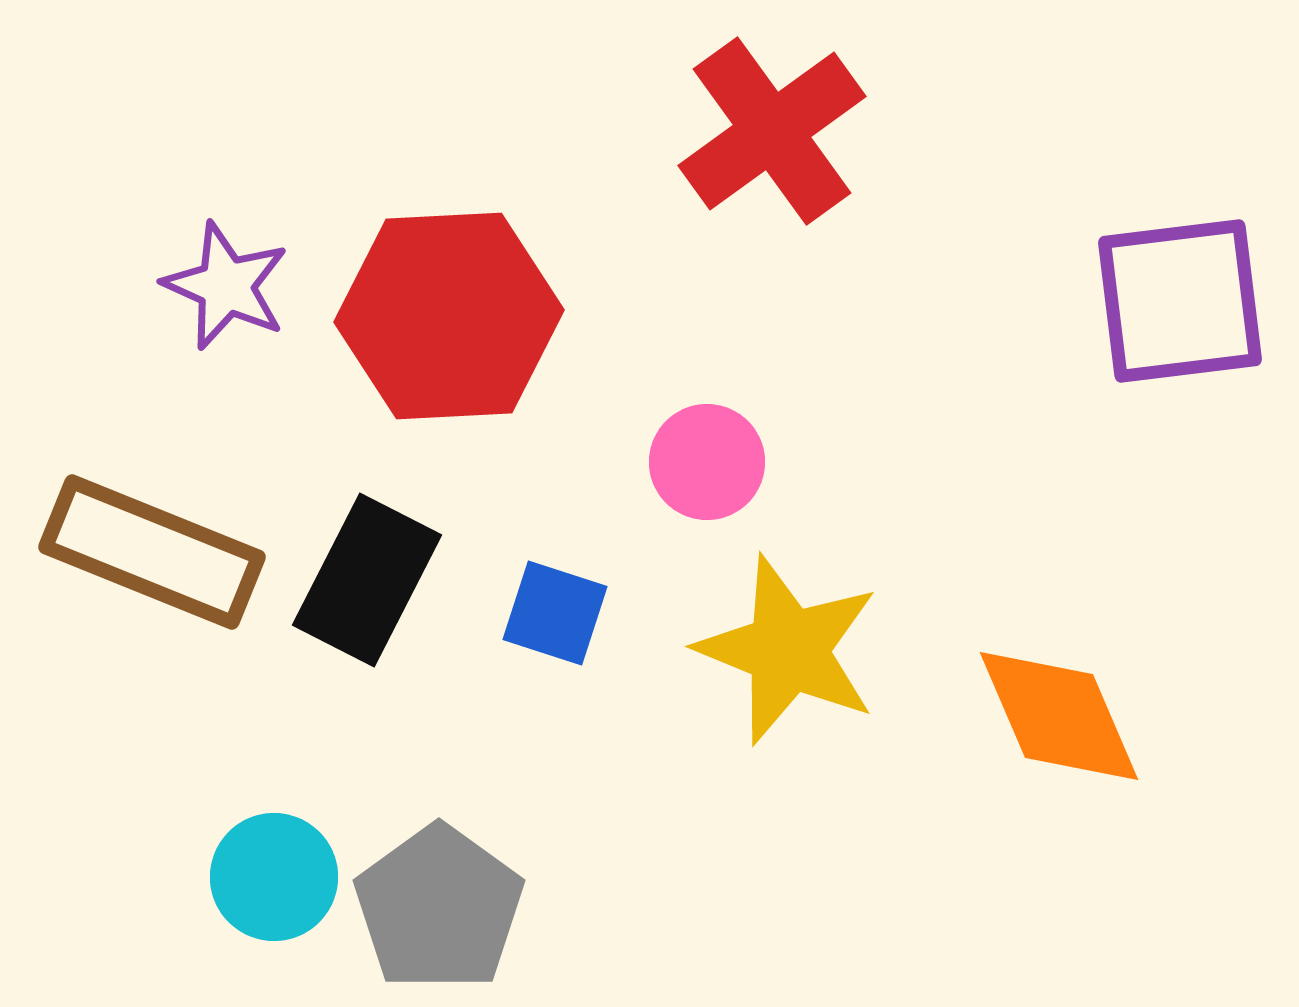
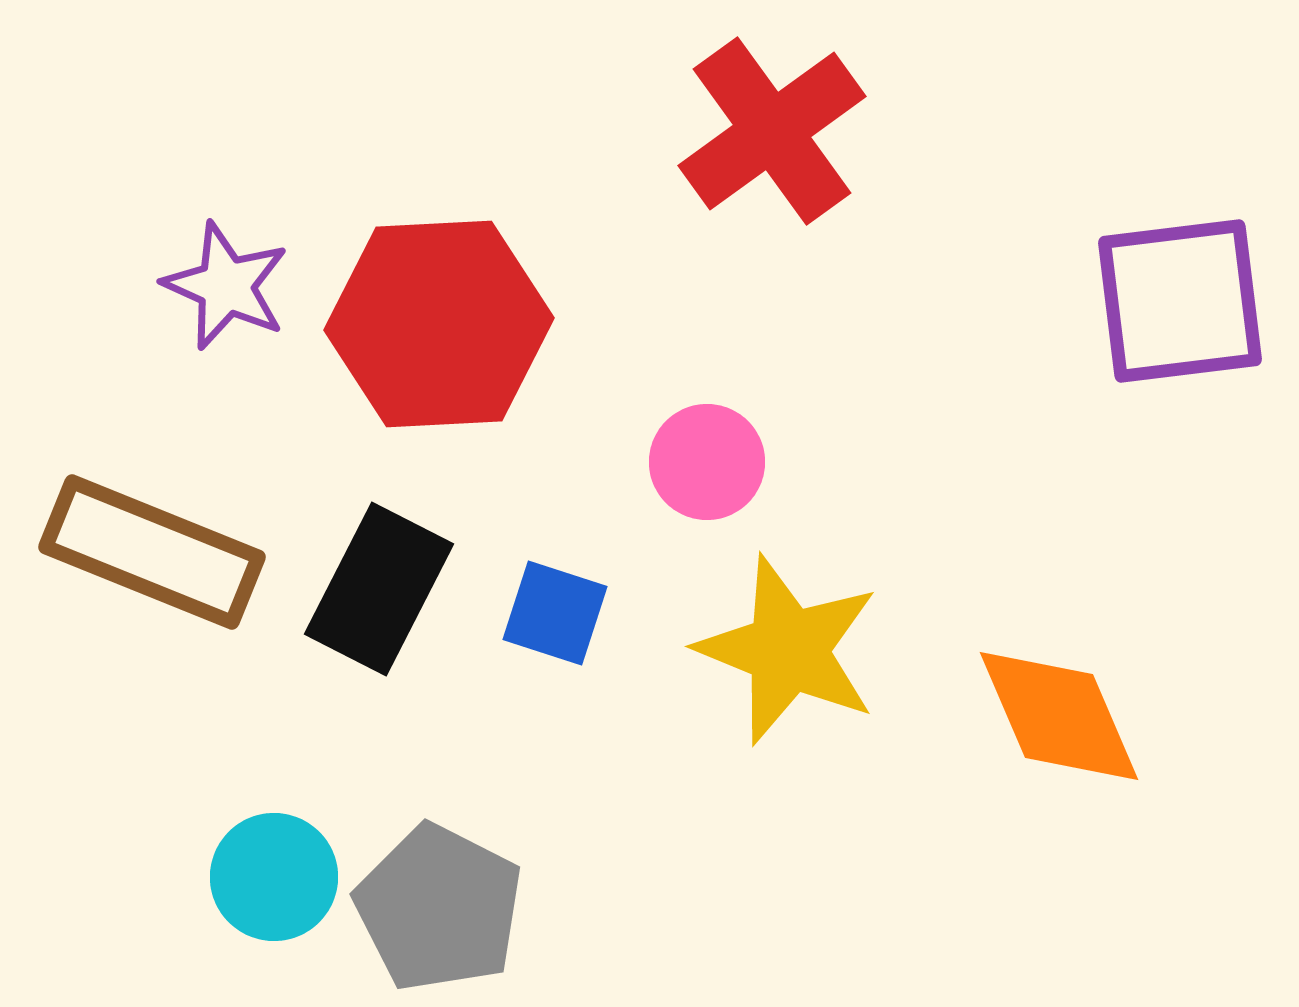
red hexagon: moved 10 px left, 8 px down
black rectangle: moved 12 px right, 9 px down
gray pentagon: rotated 9 degrees counterclockwise
